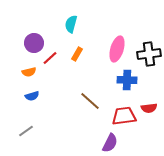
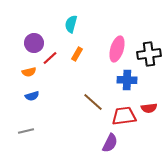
brown line: moved 3 px right, 1 px down
gray line: rotated 21 degrees clockwise
